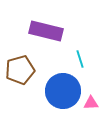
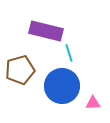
cyan line: moved 11 px left, 6 px up
blue circle: moved 1 px left, 5 px up
pink triangle: moved 2 px right
